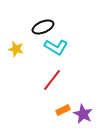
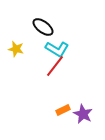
black ellipse: rotated 60 degrees clockwise
cyan L-shape: moved 1 px right, 2 px down
red line: moved 3 px right, 14 px up
